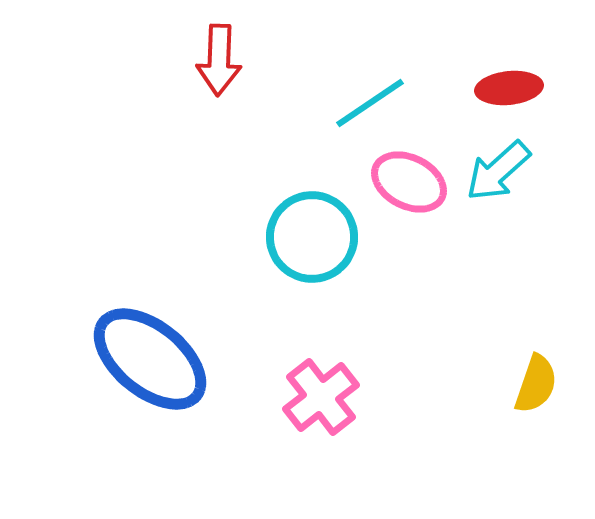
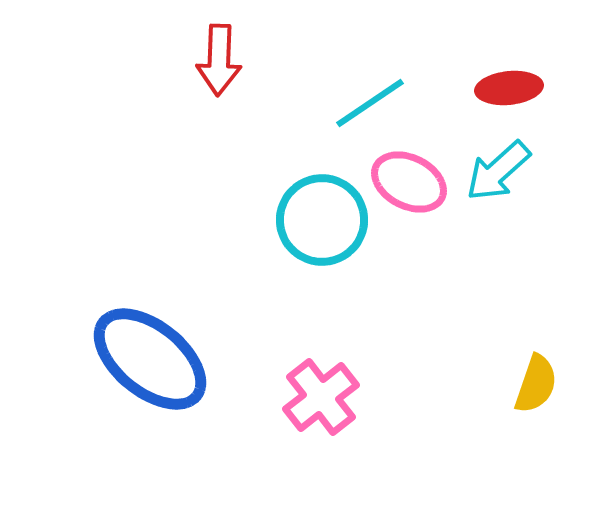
cyan circle: moved 10 px right, 17 px up
